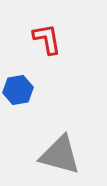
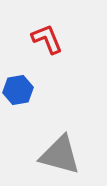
red L-shape: rotated 12 degrees counterclockwise
